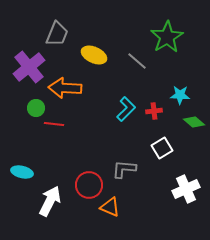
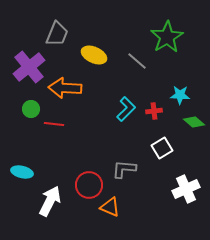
green circle: moved 5 px left, 1 px down
